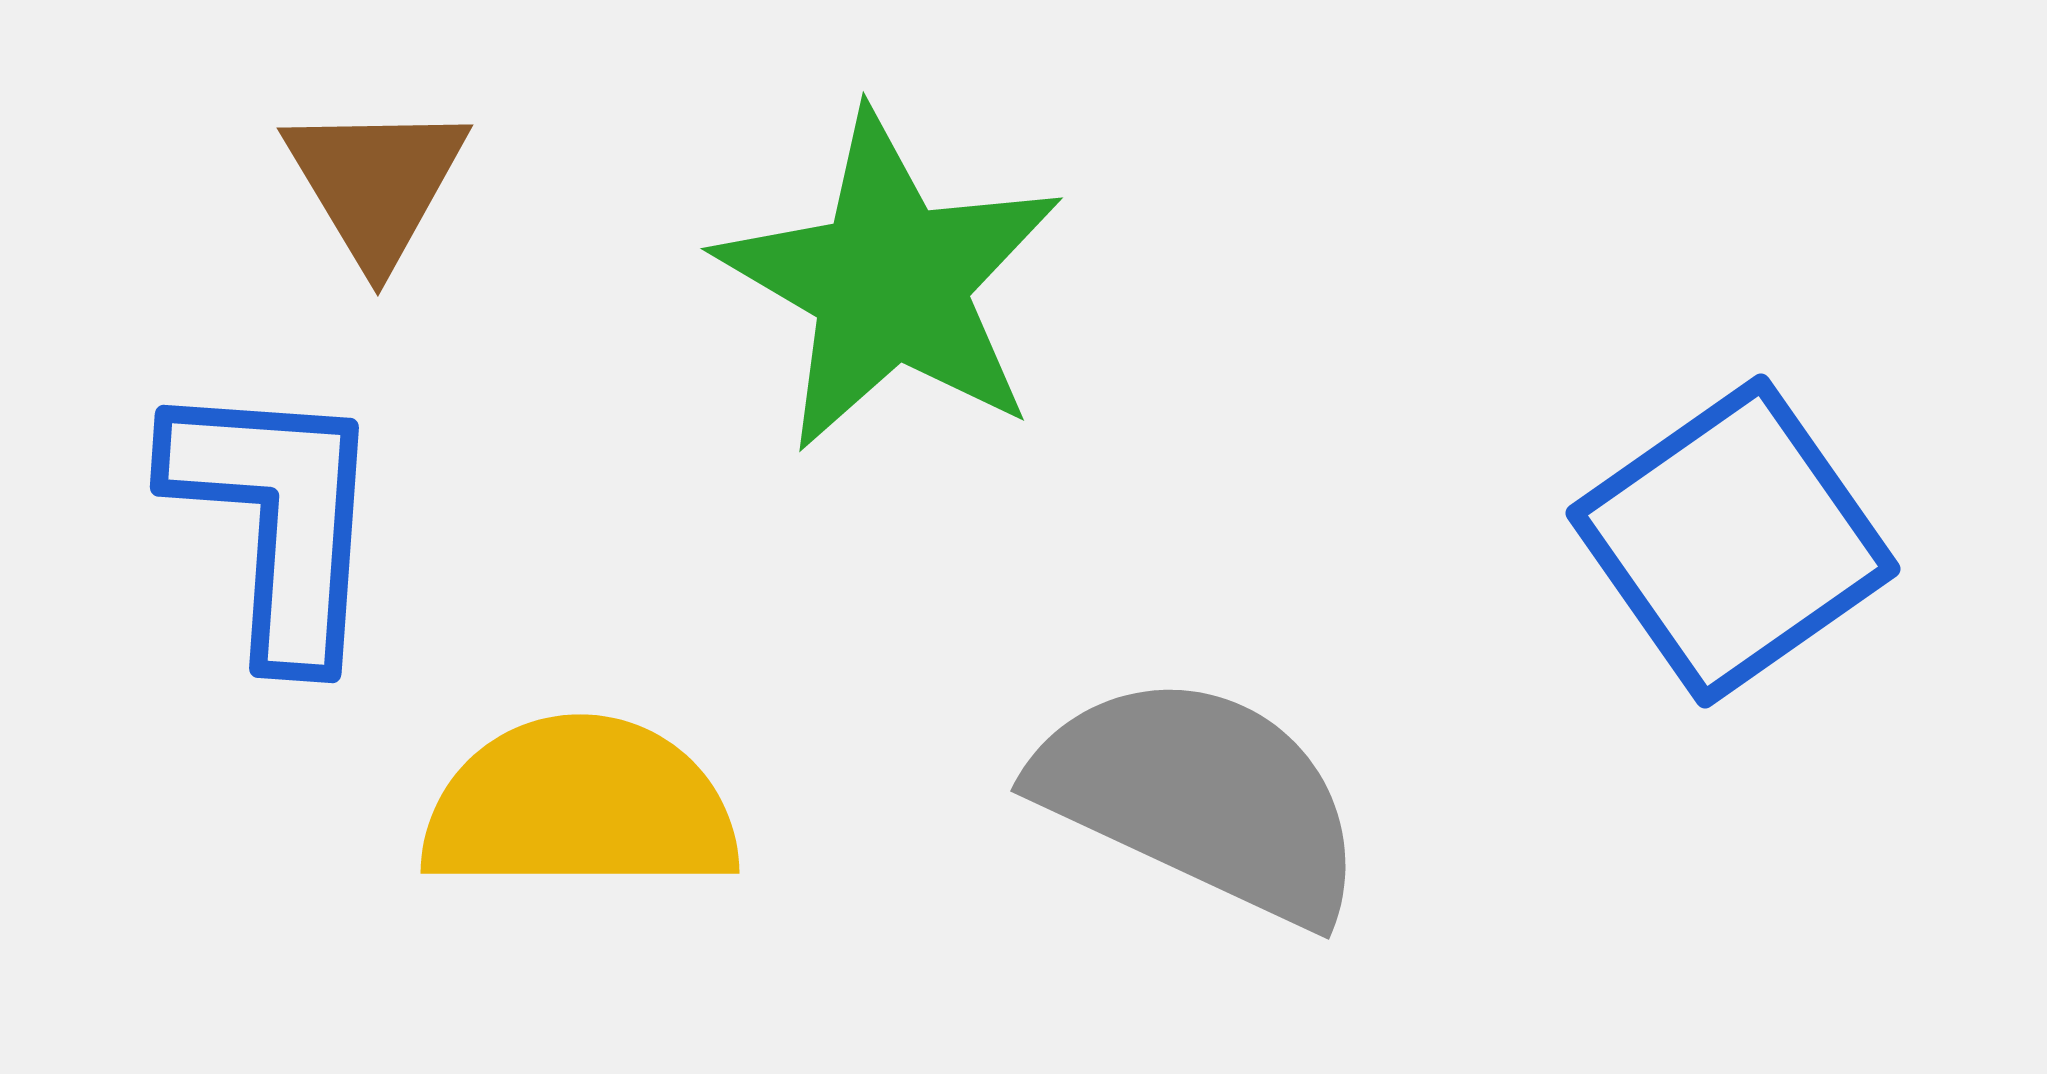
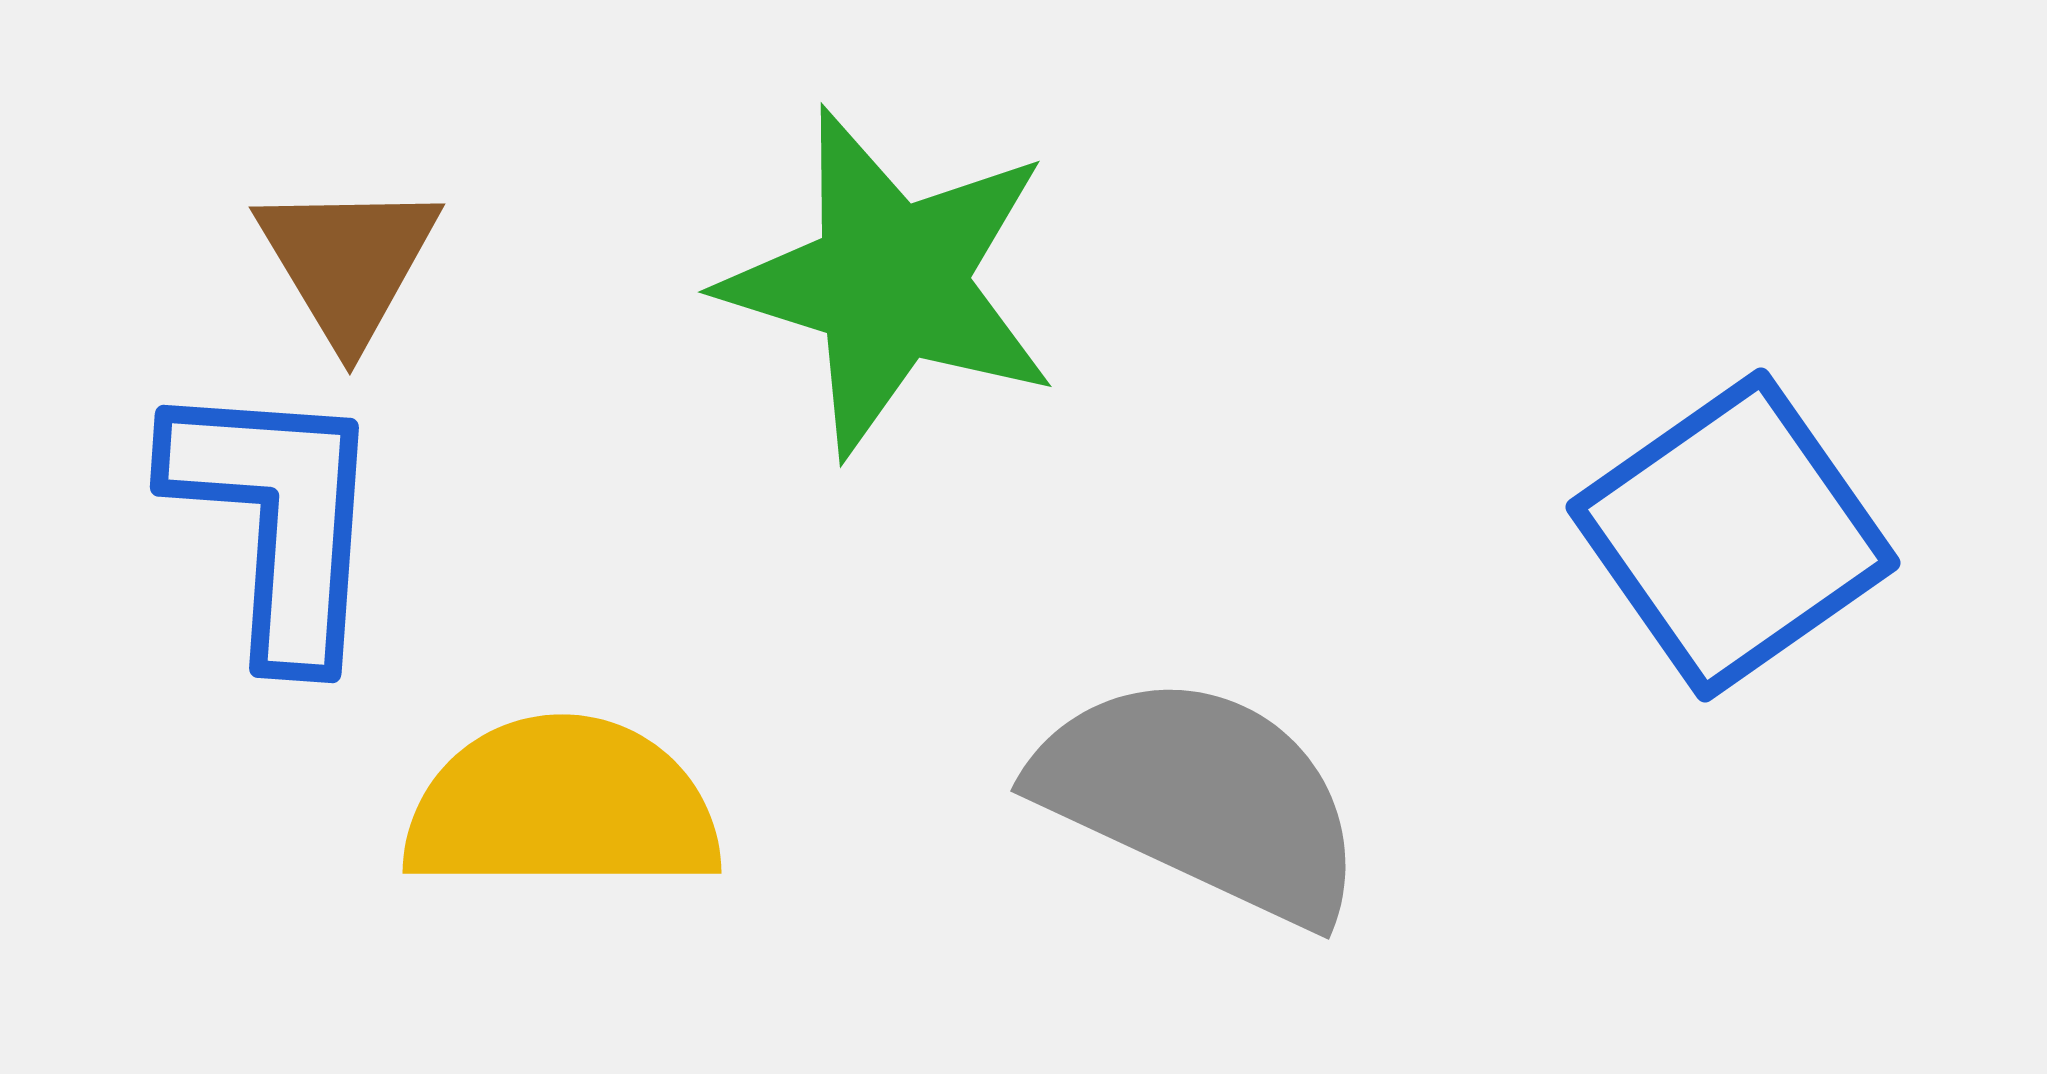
brown triangle: moved 28 px left, 79 px down
green star: rotated 13 degrees counterclockwise
blue square: moved 6 px up
yellow semicircle: moved 18 px left
